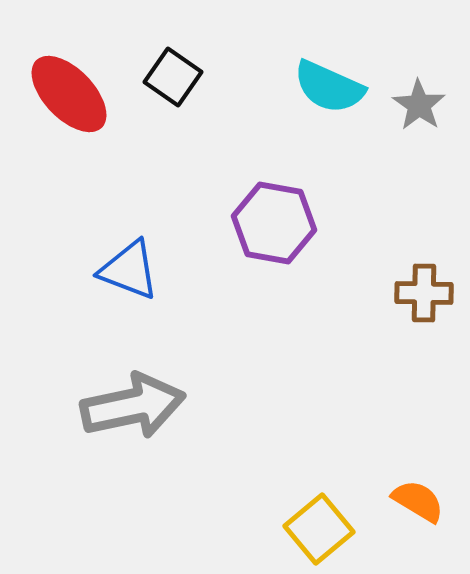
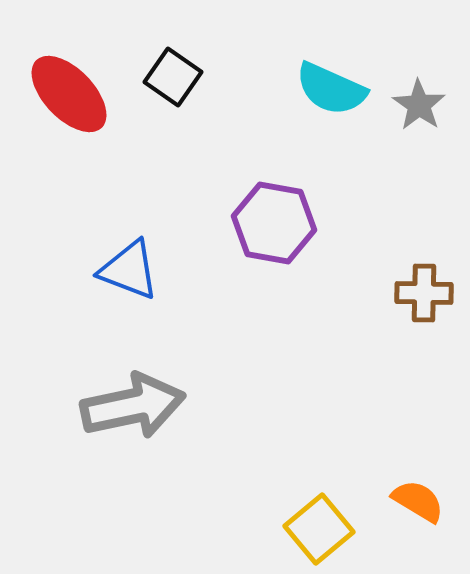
cyan semicircle: moved 2 px right, 2 px down
